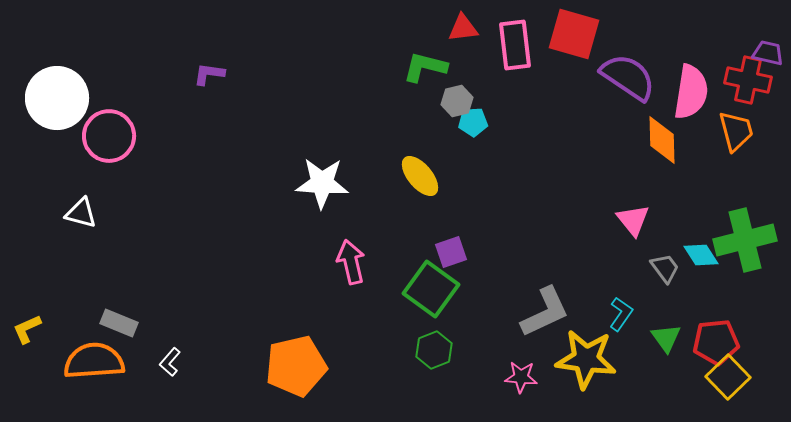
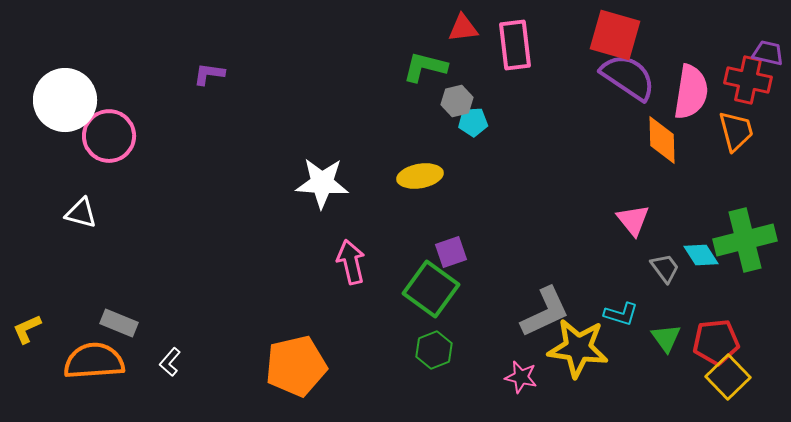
red square: moved 41 px right, 1 px down
white circle: moved 8 px right, 2 px down
yellow ellipse: rotated 60 degrees counterclockwise
cyan L-shape: rotated 72 degrees clockwise
yellow star: moved 8 px left, 11 px up
pink star: rotated 8 degrees clockwise
